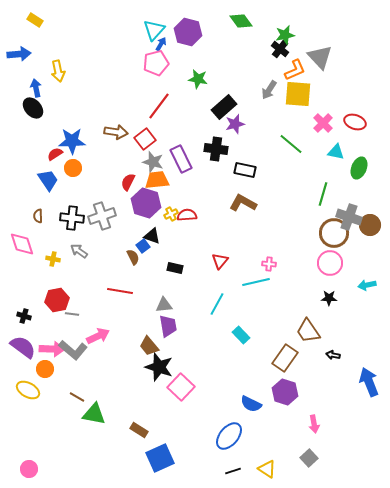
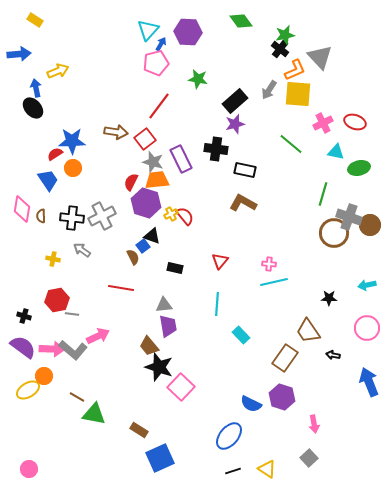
cyan triangle at (154, 30): moved 6 px left
purple hexagon at (188, 32): rotated 12 degrees counterclockwise
yellow arrow at (58, 71): rotated 100 degrees counterclockwise
black rectangle at (224, 107): moved 11 px right, 6 px up
pink cross at (323, 123): rotated 18 degrees clockwise
green ellipse at (359, 168): rotated 55 degrees clockwise
red semicircle at (128, 182): moved 3 px right
red semicircle at (187, 215): moved 2 px left, 1 px down; rotated 54 degrees clockwise
brown semicircle at (38, 216): moved 3 px right
gray cross at (102, 216): rotated 8 degrees counterclockwise
pink diamond at (22, 244): moved 35 px up; rotated 28 degrees clockwise
gray arrow at (79, 251): moved 3 px right, 1 px up
pink circle at (330, 263): moved 37 px right, 65 px down
cyan line at (256, 282): moved 18 px right
red line at (120, 291): moved 1 px right, 3 px up
cyan line at (217, 304): rotated 25 degrees counterclockwise
orange circle at (45, 369): moved 1 px left, 7 px down
yellow ellipse at (28, 390): rotated 60 degrees counterclockwise
purple hexagon at (285, 392): moved 3 px left, 5 px down
